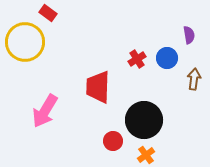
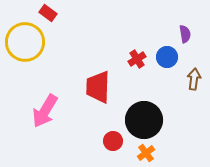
purple semicircle: moved 4 px left, 1 px up
blue circle: moved 1 px up
orange cross: moved 2 px up
